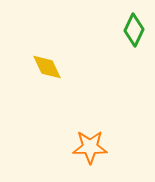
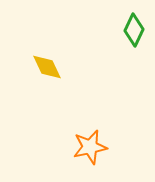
orange star: rotated 12 degrees counterclockwise
